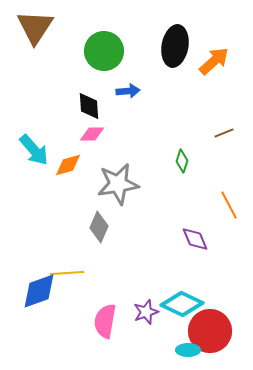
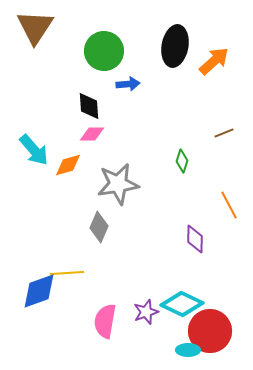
blue arrow: moved 7 px up
purple diamond: rotated 24 degrees clockwise
